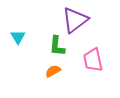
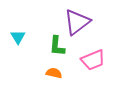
purple triangle: moved 2 px right, 2 px down
pink trapezoid: rotated 100 degrees counterclockwise
orange semicircle: moved 1 px right, 2 px down; rotated 42 degrees clockwise
